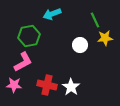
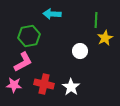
cyan arrow: rotated 24 degrees clockwise
green line: moved 1 px right; rotated 28 degrees clockwise
yellow star: rotated 21 degrees counterclockwise
white circle: moved 6 px down
red cross: moved 3 px left, 1 px up
